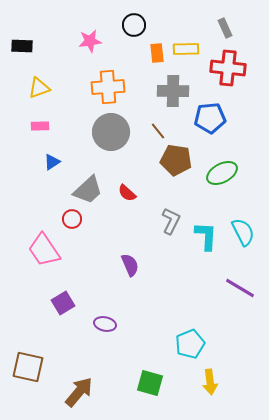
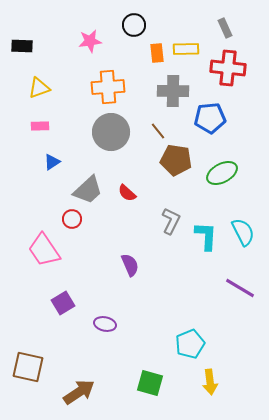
brown arrow: rotated 16 degrees clockwise
